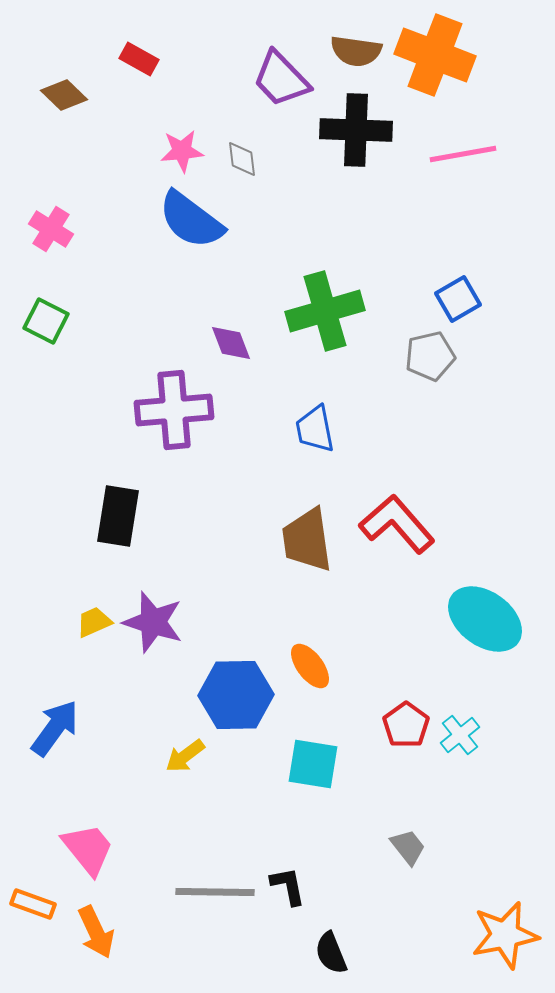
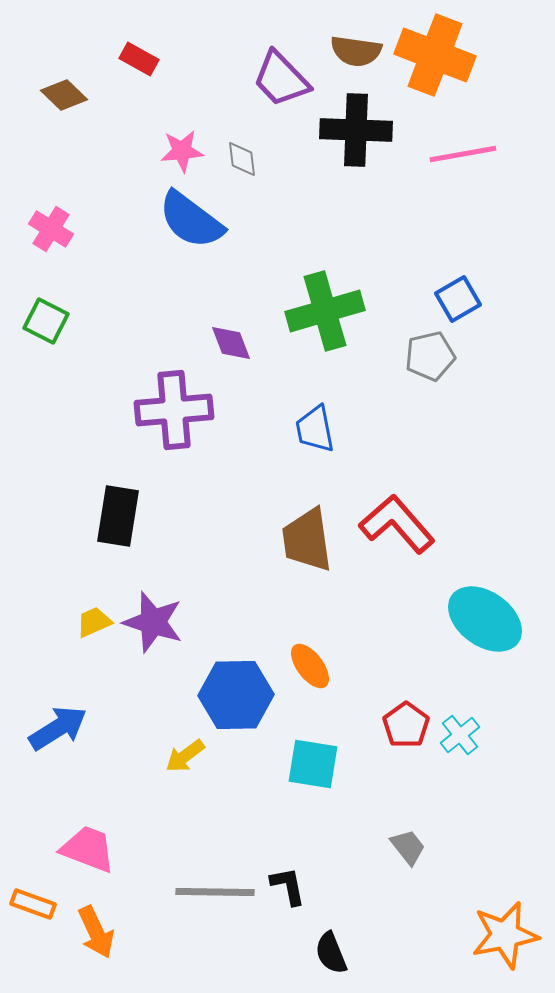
blue arrow: moved 3 px right; rotated 22 degrees clockwise
pink trapezoid: rotated 30 degrees counterclockwise
